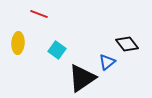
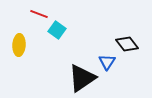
yellow ellipse: moved 1 px right, 2 px down
cyan square: moved 20 px up
blue triangle: rotated 18 degrees counterclockwise
